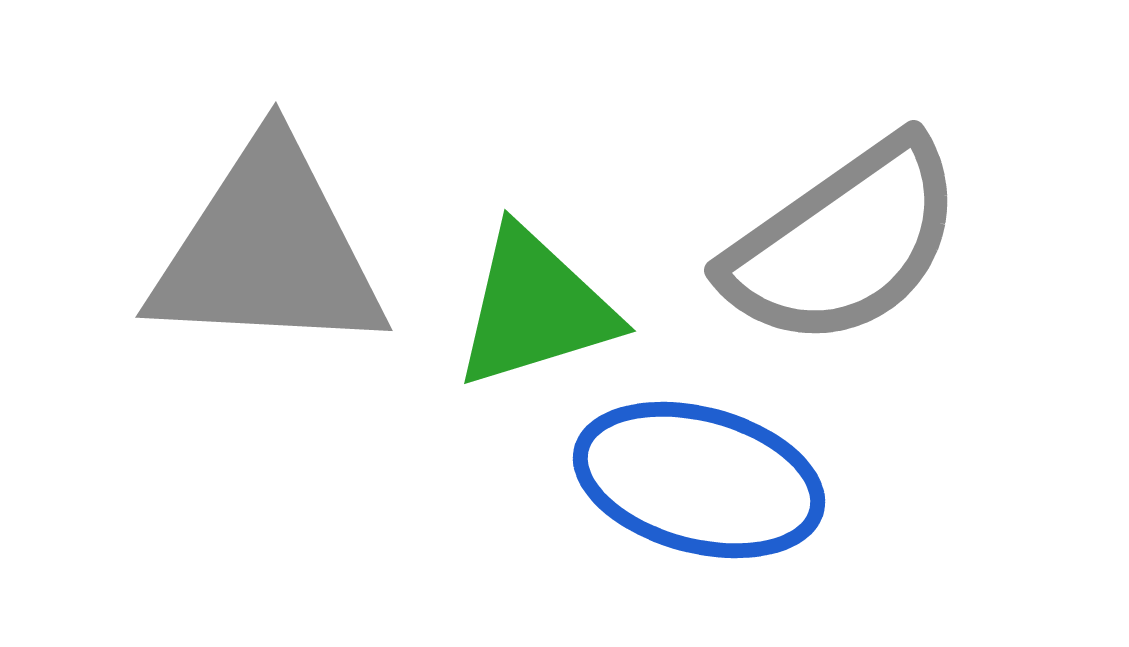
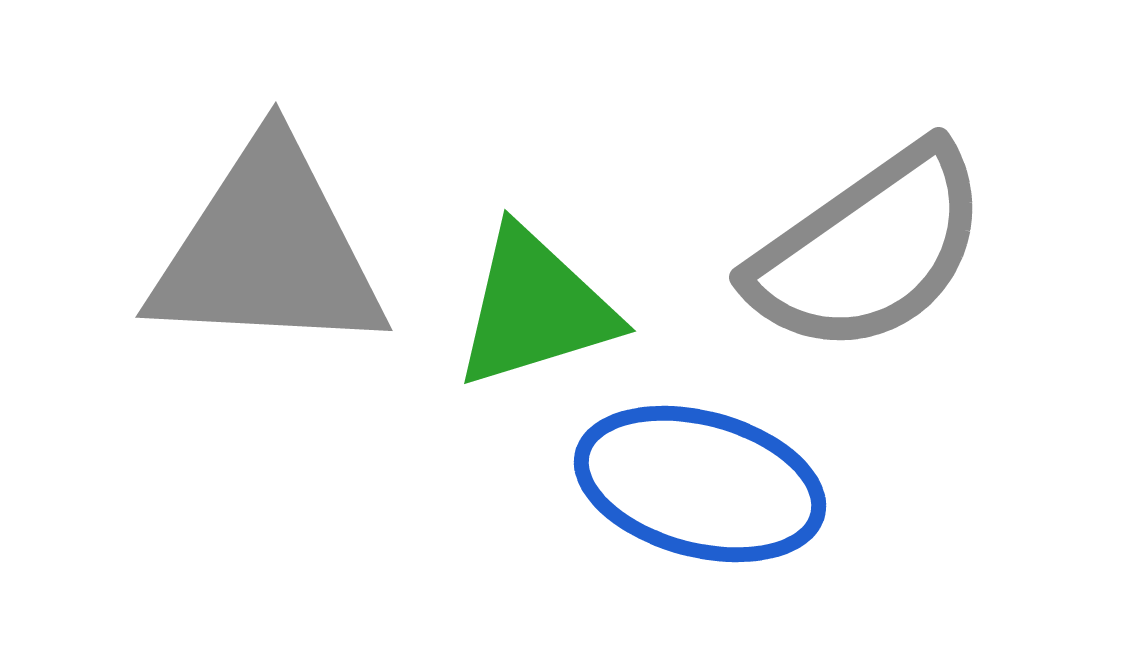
gray semicircle: moved 25 px right, 7 px down
blue ellipse: moved 1 px right, 4 px down
